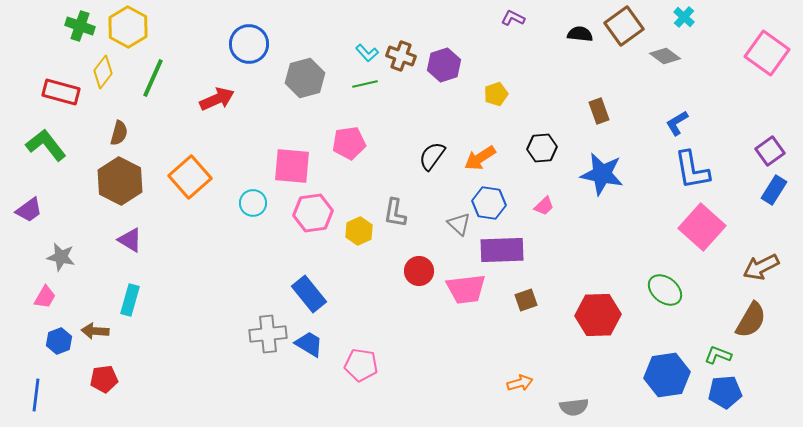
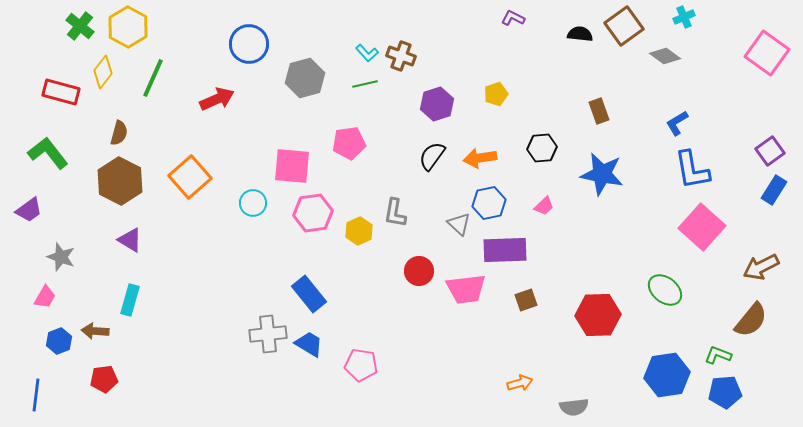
cyan cross at (684, 17): rotated 25 degrees clockwise
green cross at (80, 26): rotated 20 degrees clockwise
purple hexagon at (444, 65): moved 7 px left, 39 px down
green L-shape at (46, 145): moved 2 px right, 8 px down
orange arrow at (480, 158): rotated 24 degrees clockwise
blue hexagon at (489, 203): rotated 20 degrees counterclockwise
purple rectangle at (502, 250): moved 3 px right
gray star at (61, 257): rotated 8 degrees clockwise
brown semicircle at (751, 320): rotated 9 degrees clockwise
